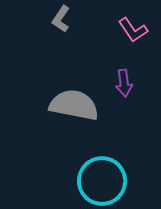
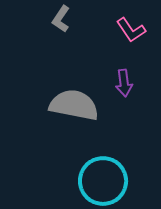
pink L-shape: moved 2 px left
cyan circle: moved 1 px right
